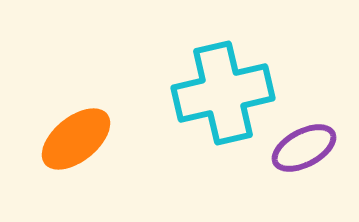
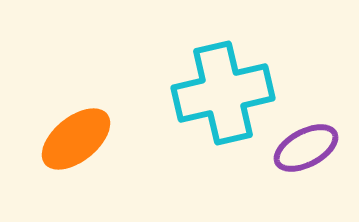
purple ellipse: moved 2 px right
